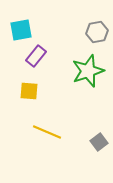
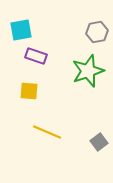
purple rectangle: rotated 70 degrees clockwise
